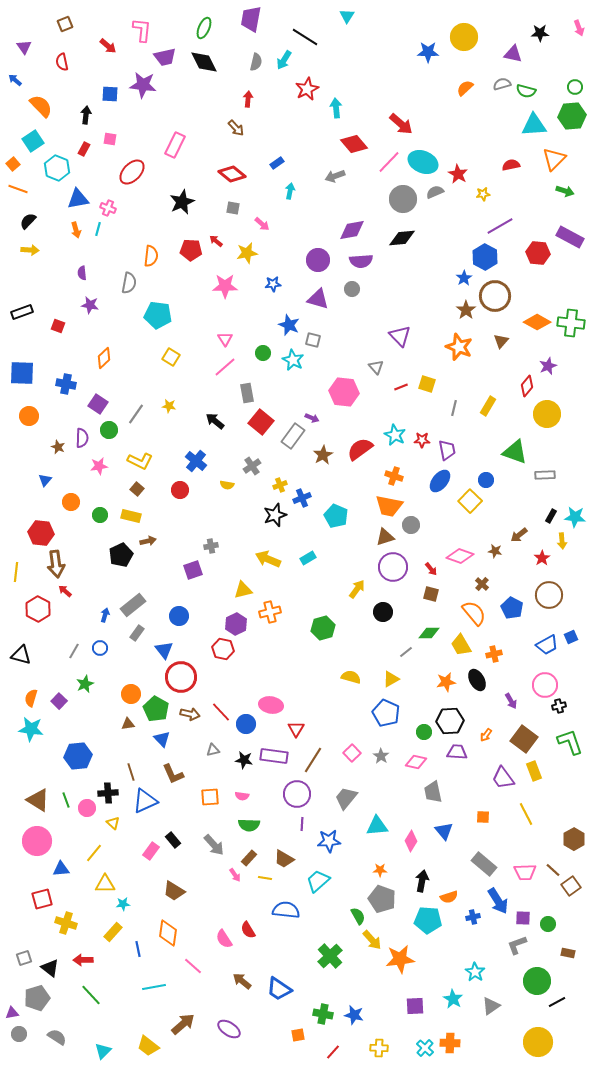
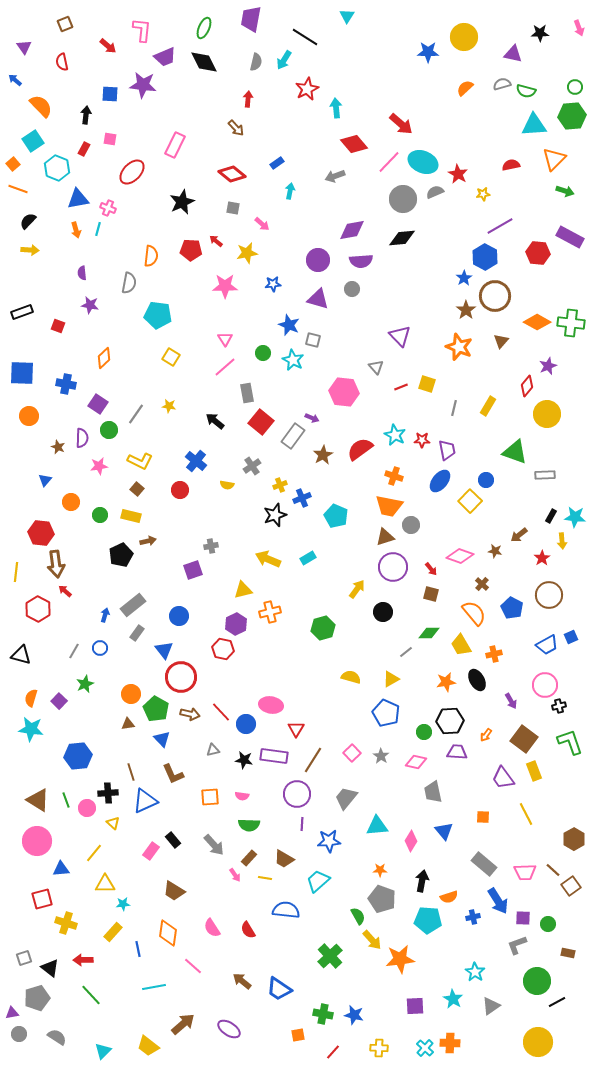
purple trapezoid at (165, 57): rotated 10 degrees counterclockwise
pink semicircle at (224, 939): moved 12 px left, 11 px up
